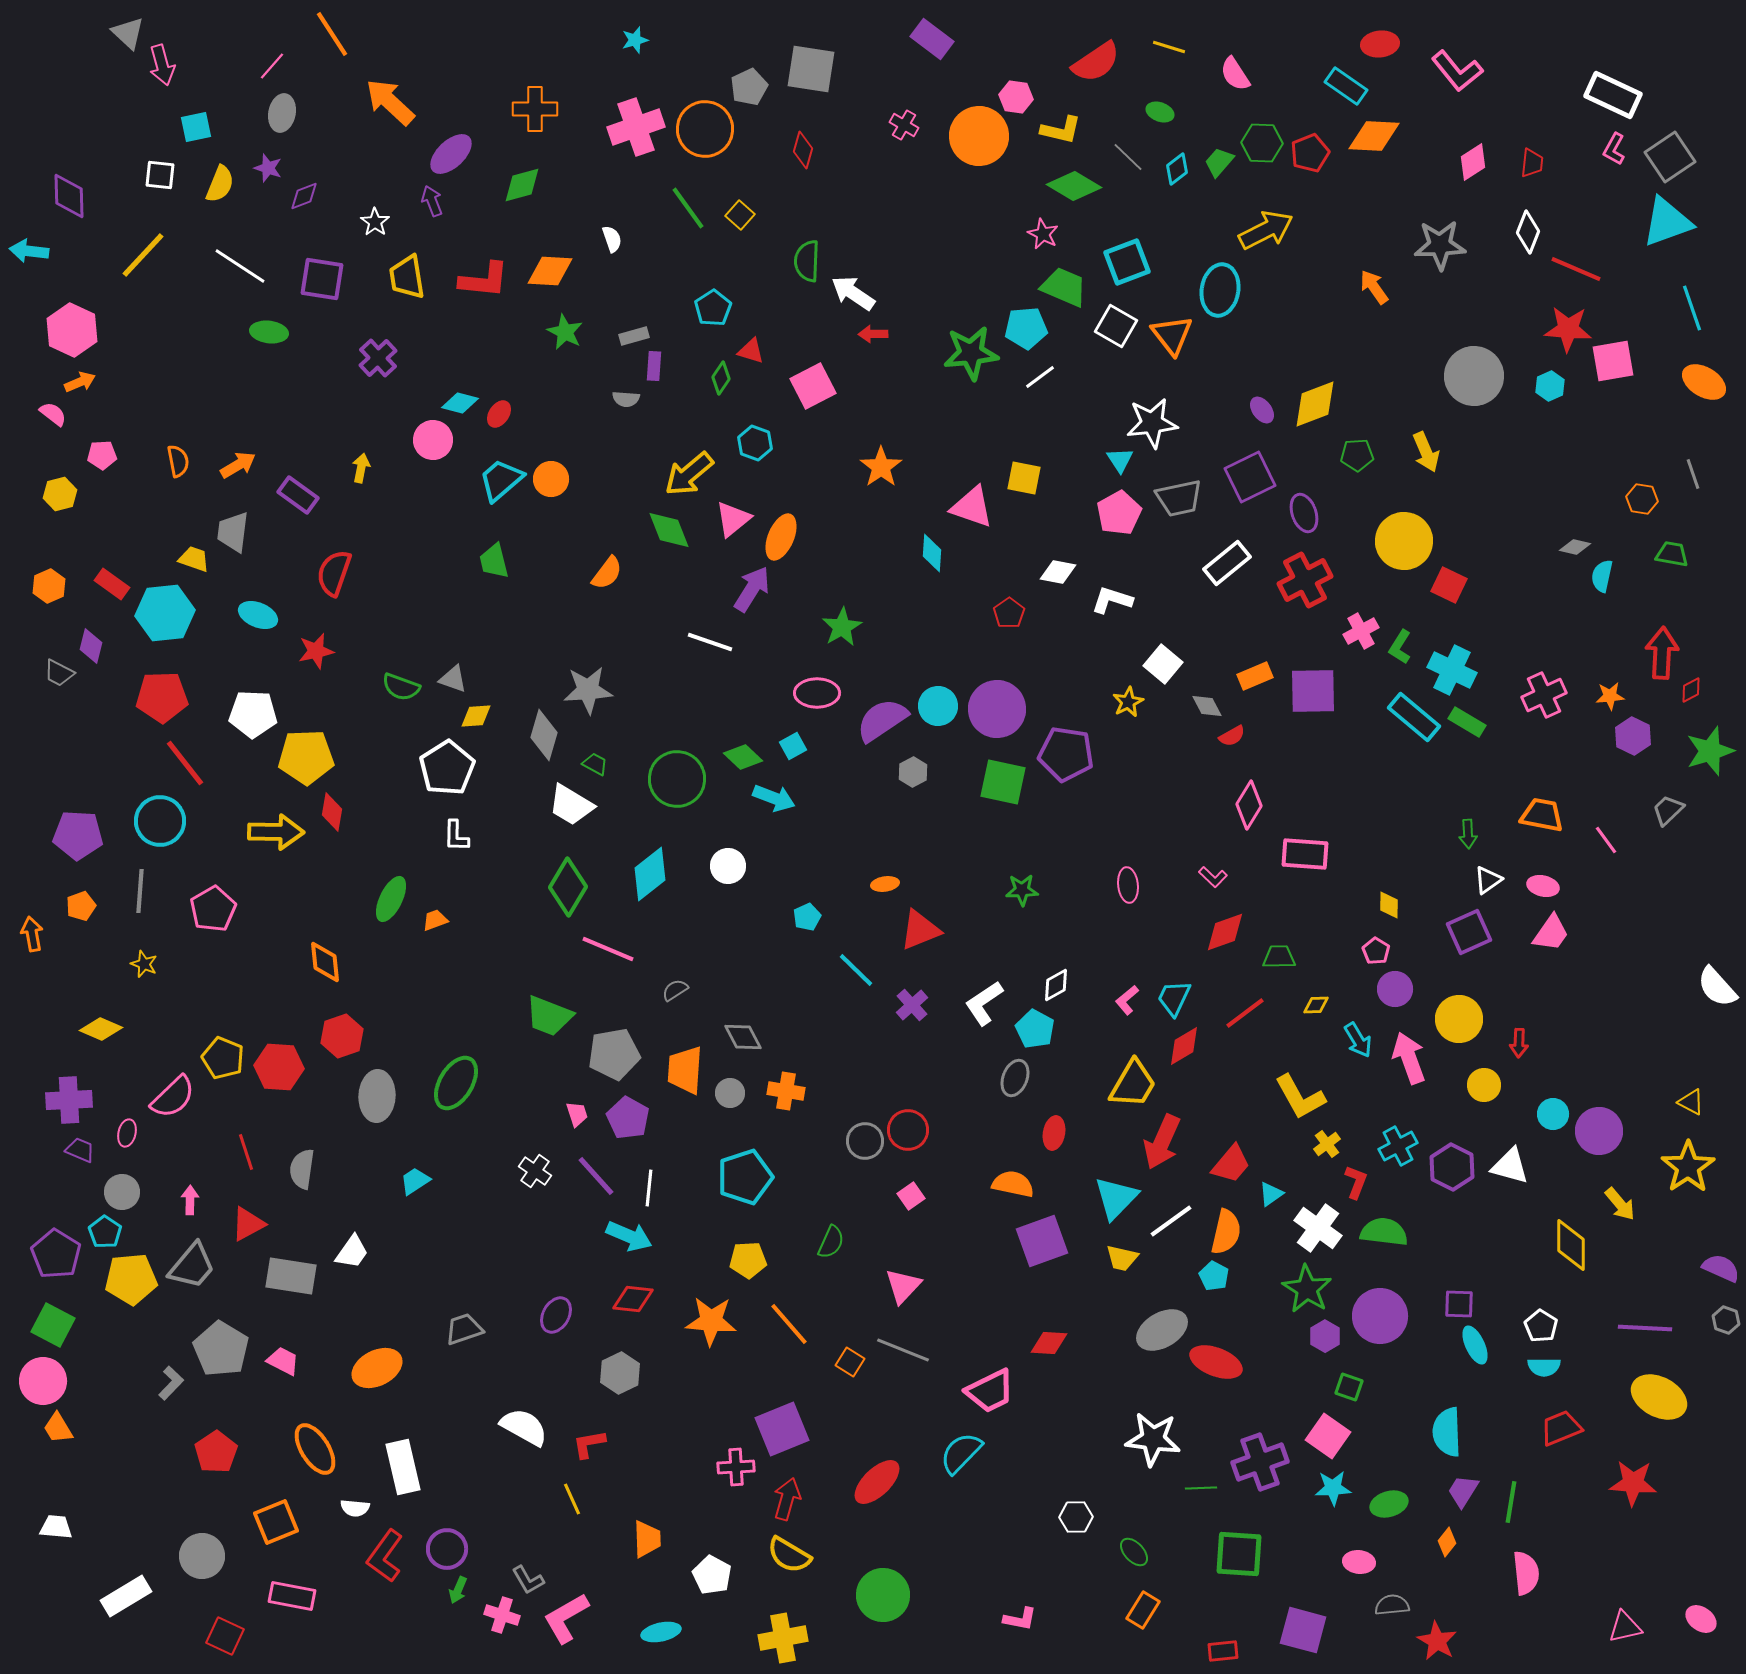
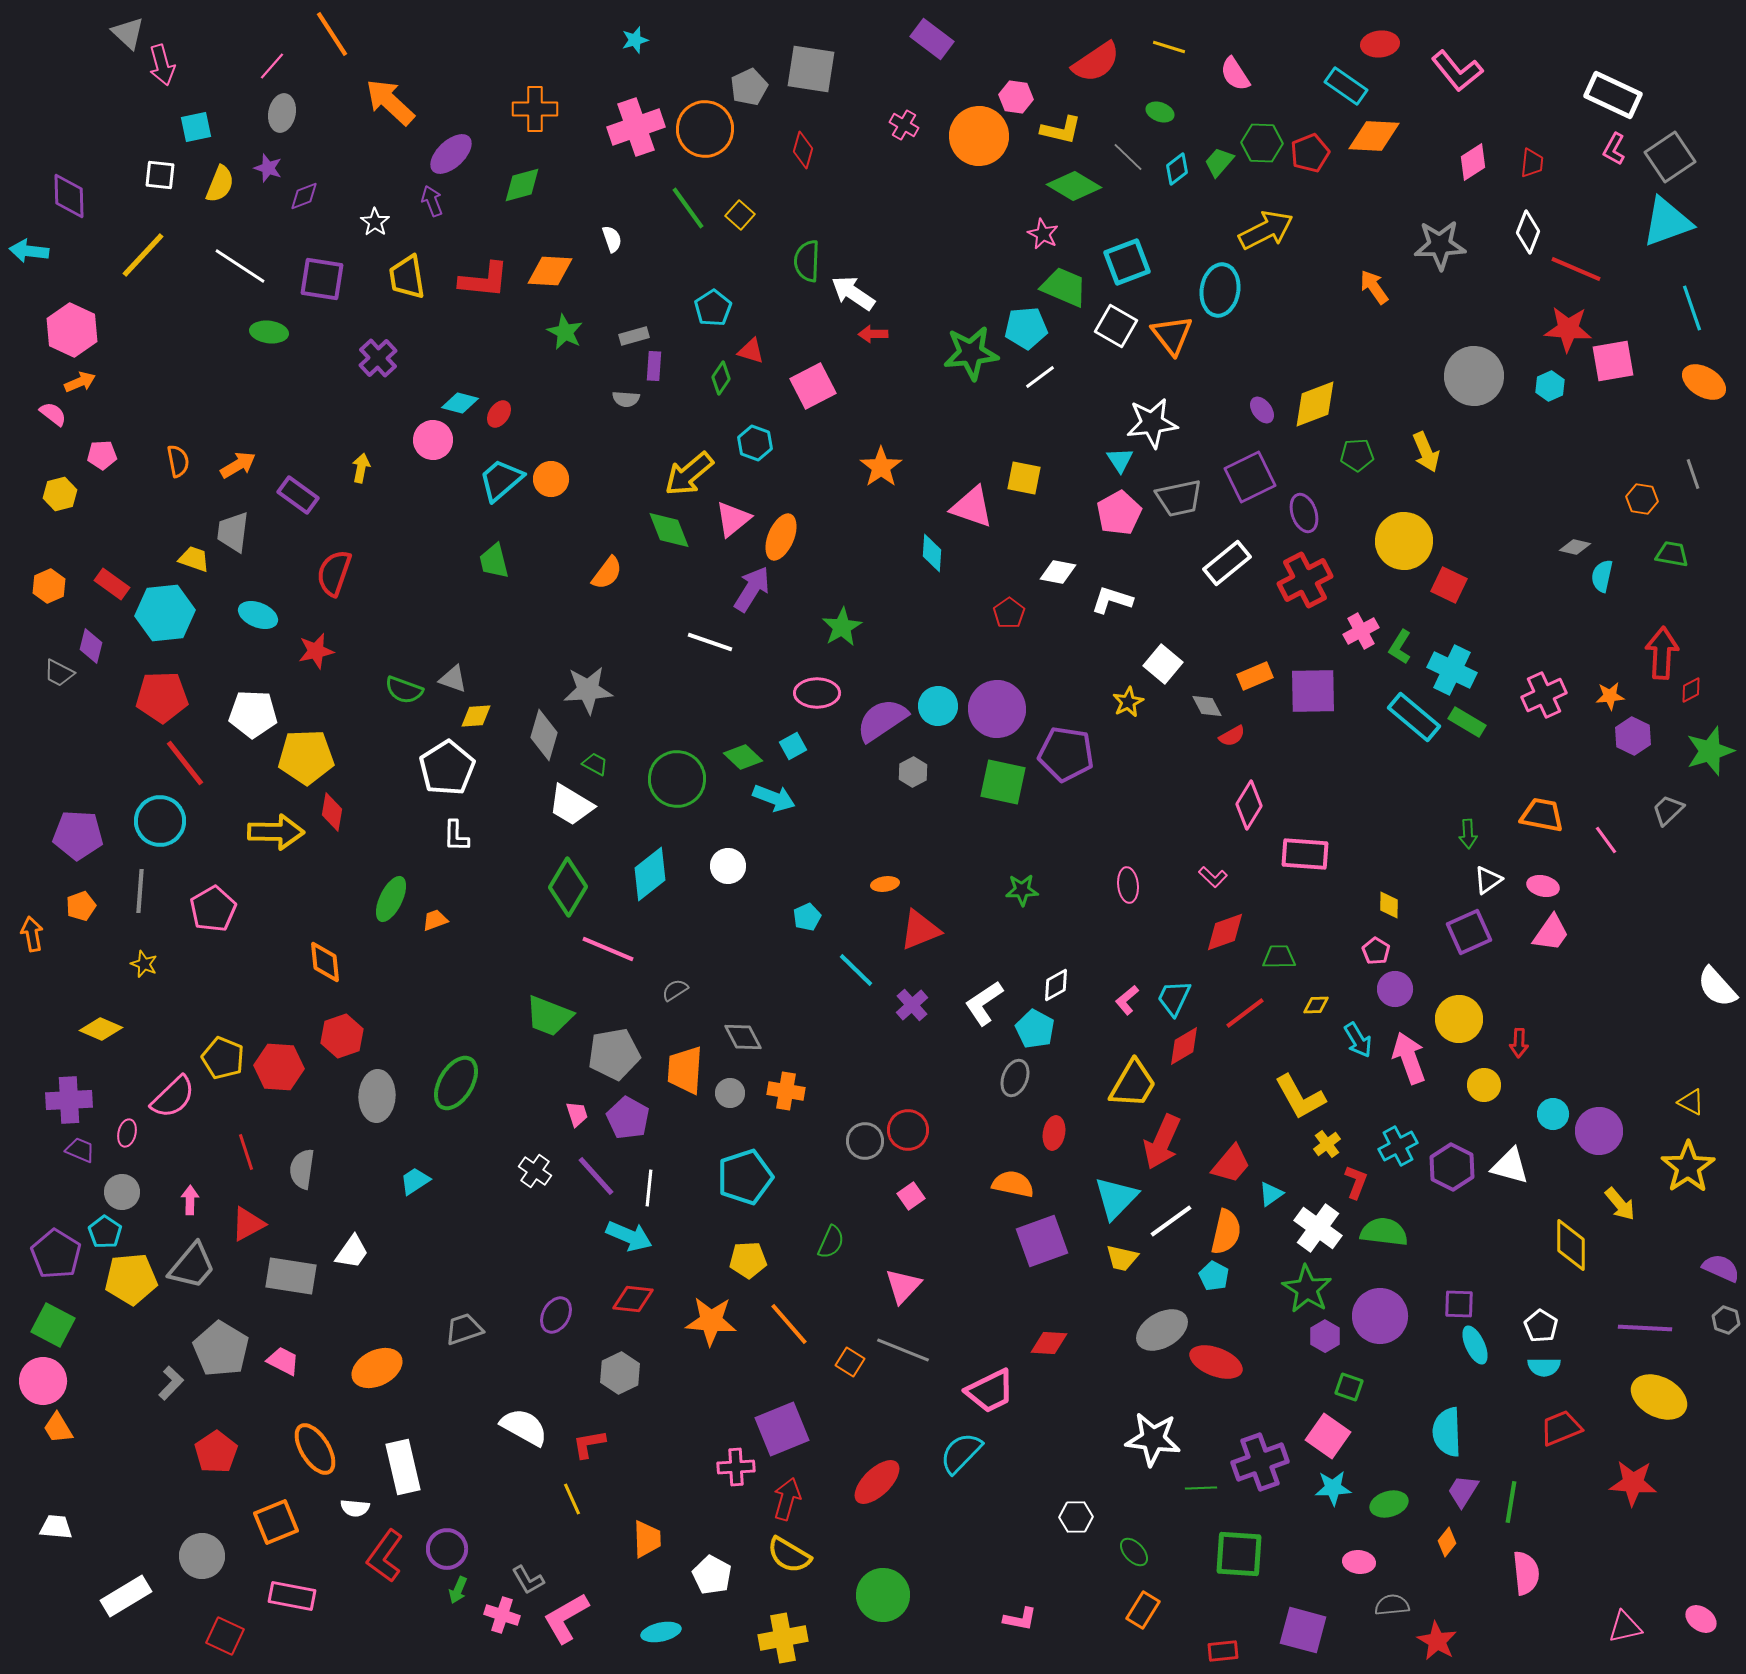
green semicircle at (401, 687): moved 3 px right, 3 px down
